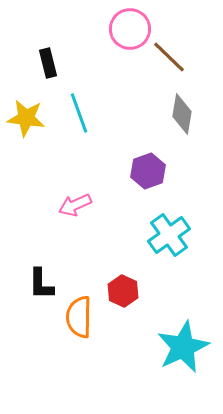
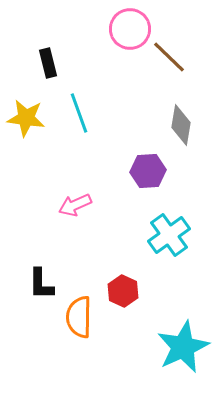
gray diamond: moved 1 px left, 11 px down
purple hexagon: rotated 16 degrees clockwise
